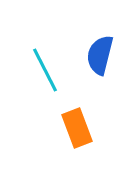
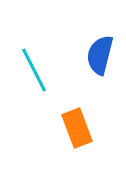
cyan line: moved 11 px left
